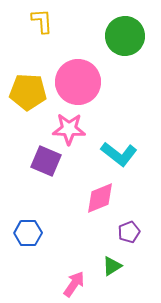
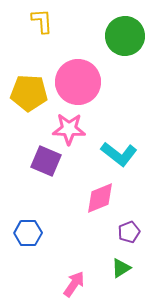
yellow pentagon: moved 1 px right, 1 px down
green triangle: moved 9 px right, 2 px down
